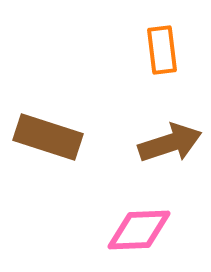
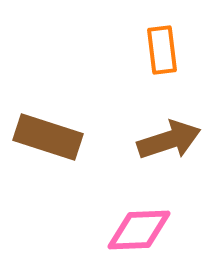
brown arrow: moved 1 px left, 3 px up
